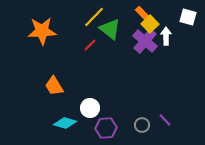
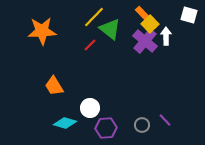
white square: moved 1 px right, 2 px up
